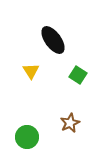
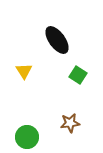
black ellipse: moved 4 px right
yellow triangle: moved 7 px left
brown star: rotated 18 degrees clockwise
